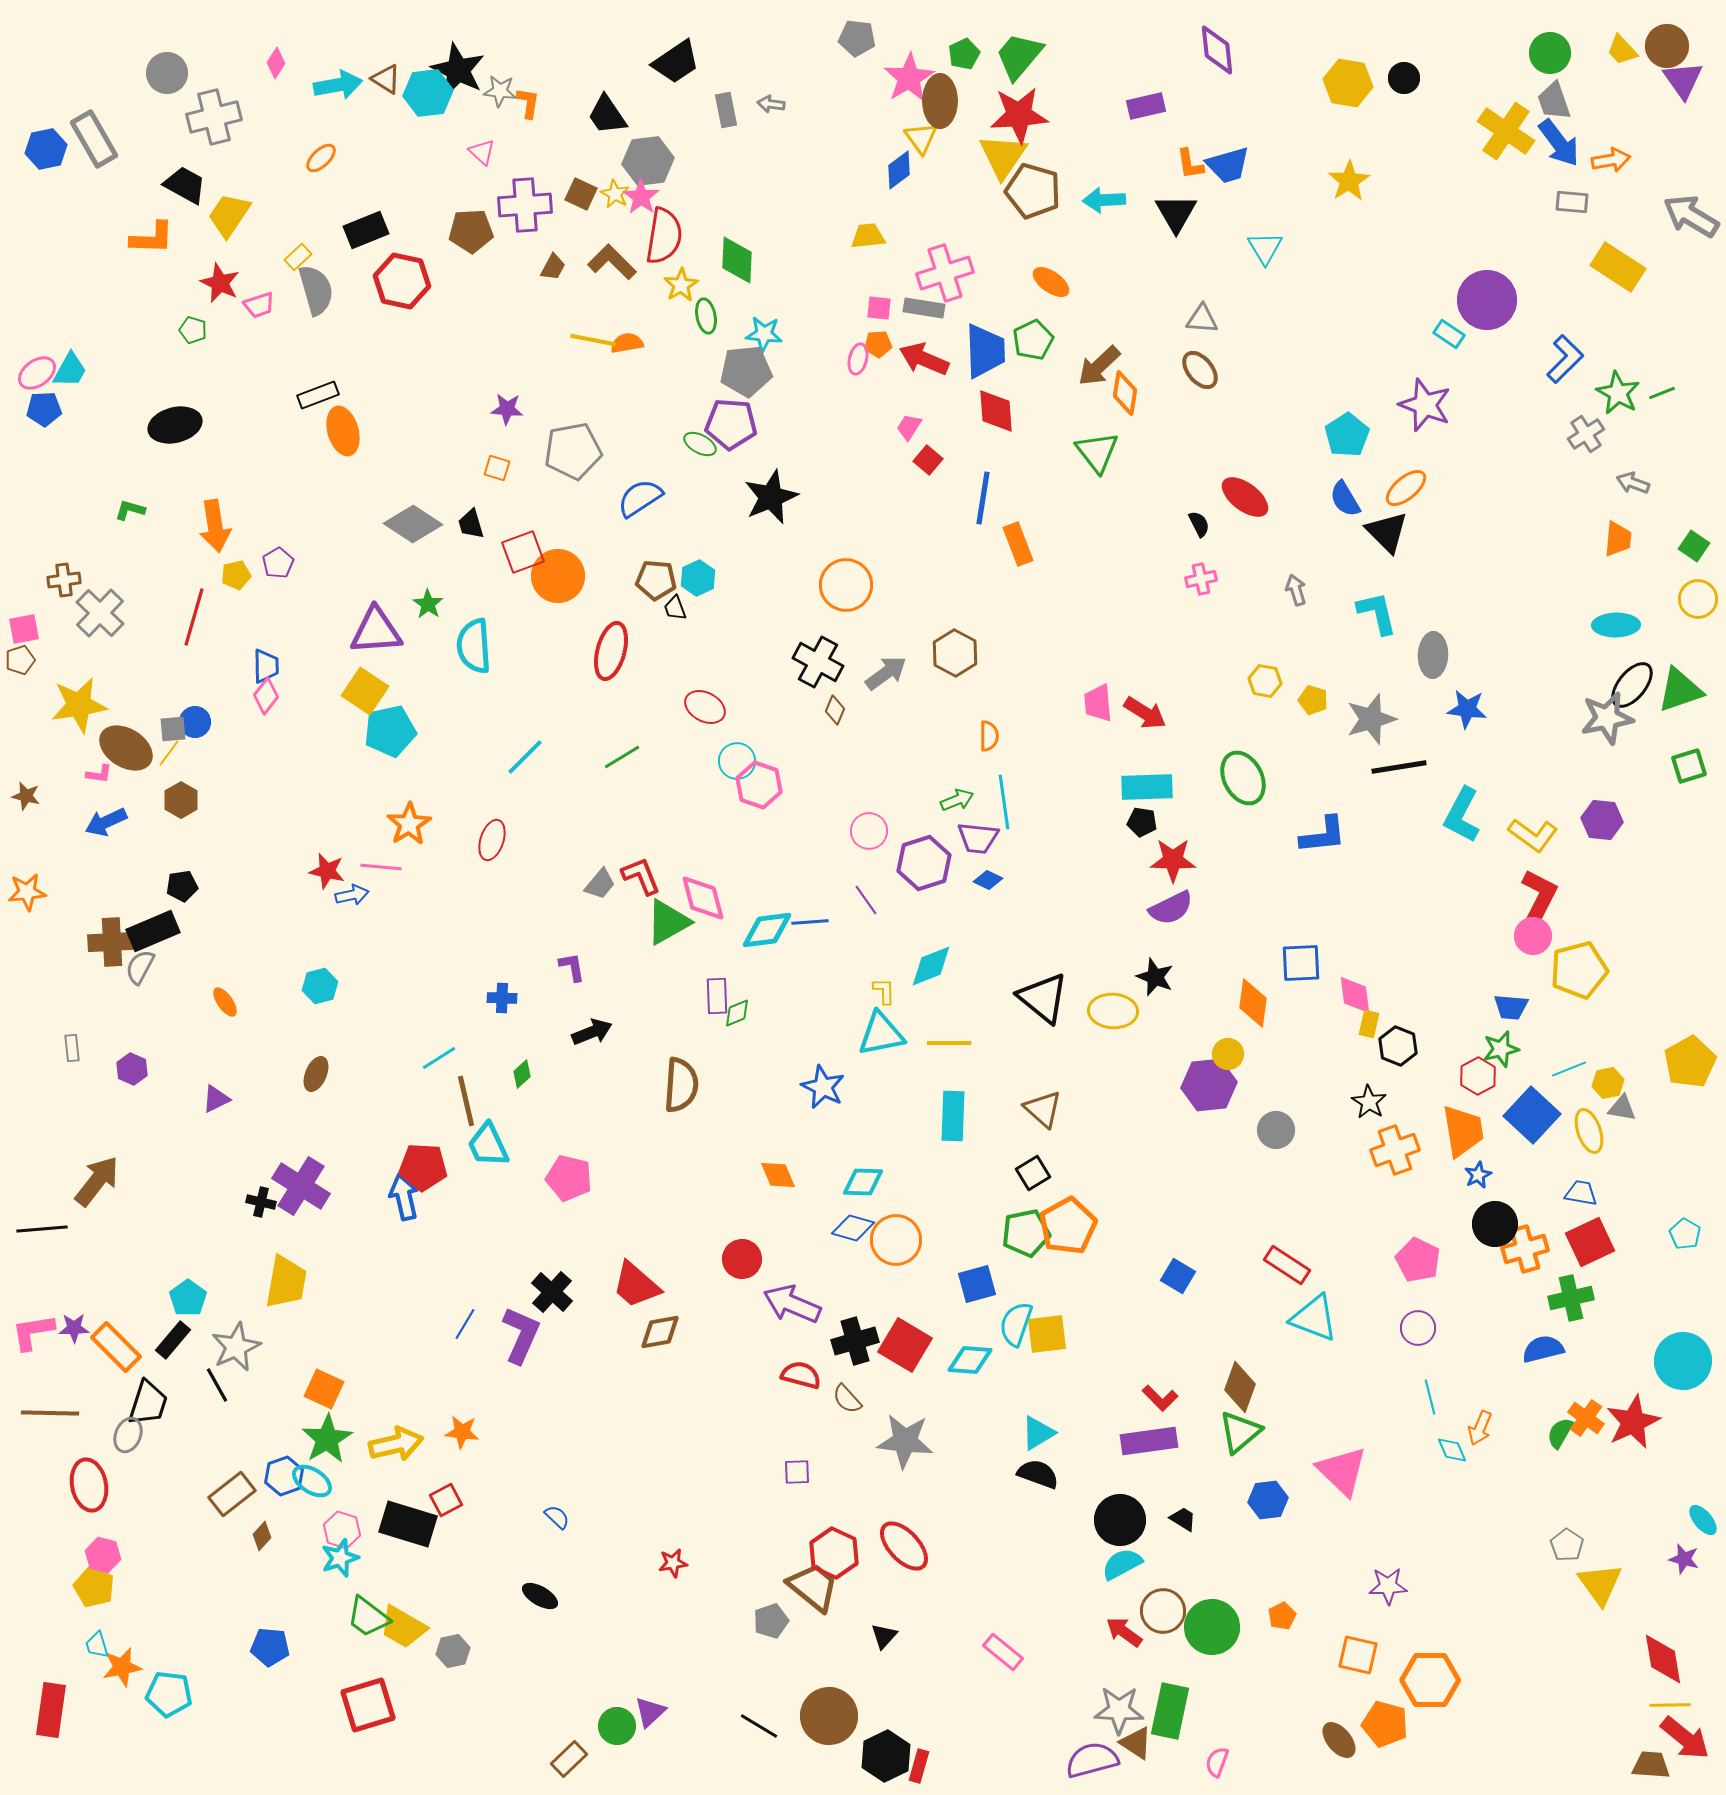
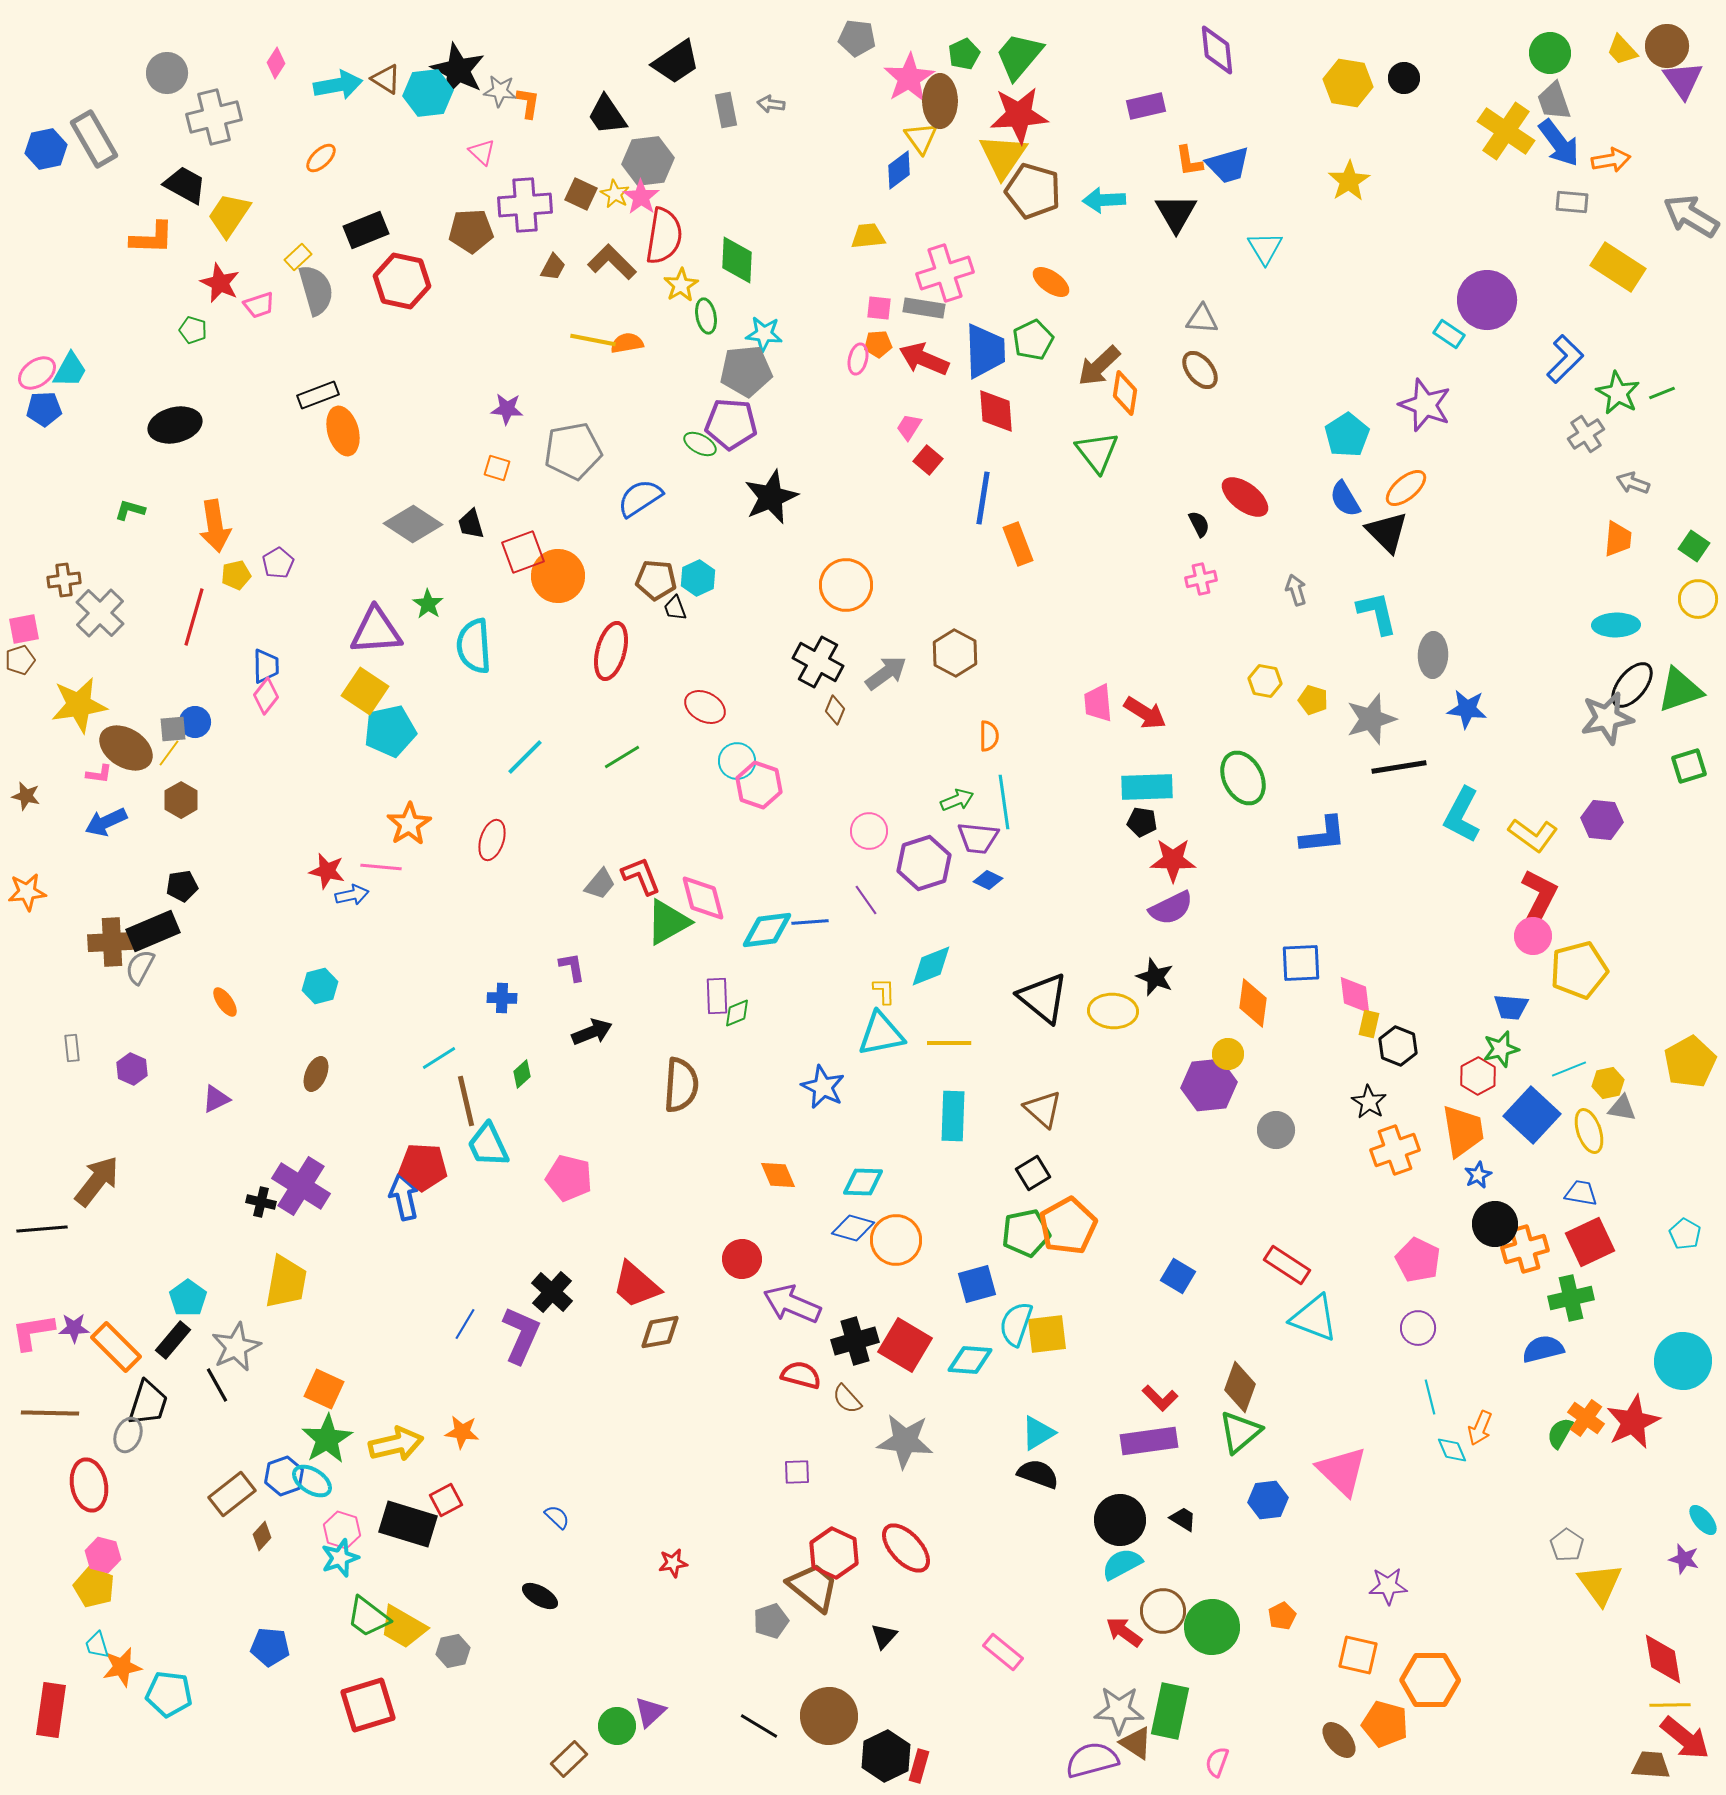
orange L-shape at (1190, 164): moved 1 px left, 3 px up
red ellipse at (904, 1546): moved 2 px right, 2 px down
